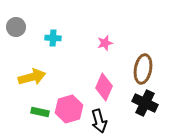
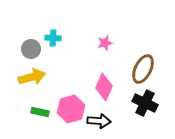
gray circle: moved 15 px right, 22 px down
brown ellipse: rotated 16 degrees clockwise
pink hexagon: moved 2 px right
black arrow: rotated 70 degrees counterclockwise
